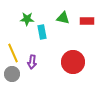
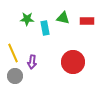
cyan rectangle: moved 3 px right, 4 px up
gray circle: moved 3 px right, 2 px down
